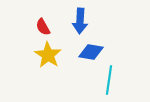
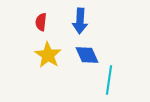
red semicircle: moved 2 px left, 5 px up; rotated 36 degrees clockwise
blue diamond: moved 4 px left, 3 px down; rotated 55 degrees clockwise
